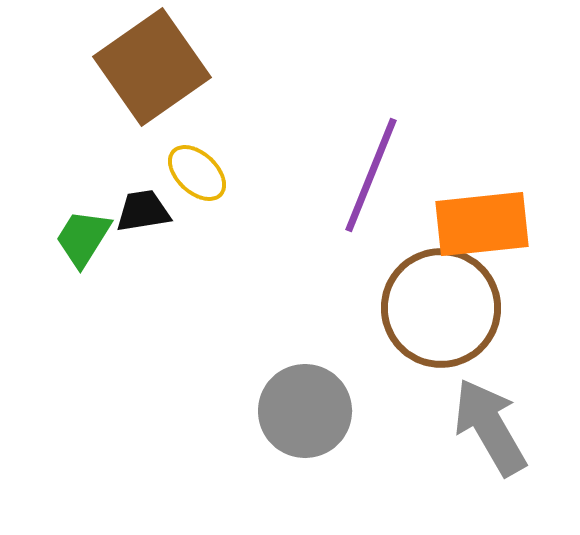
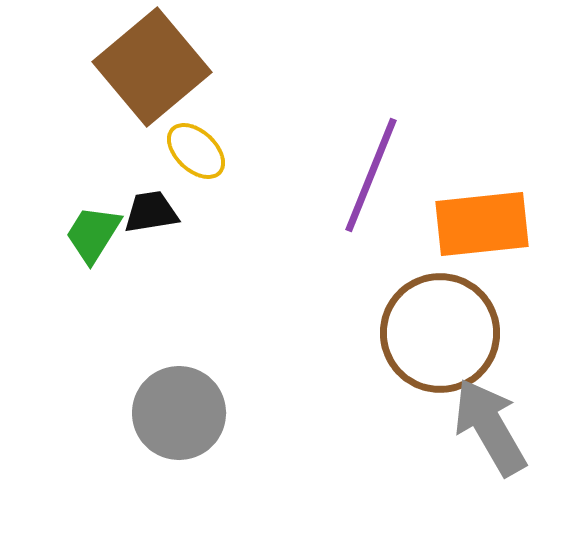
brown square: rotated 5 degrees counterclockwise
yellow ellipse: moved 1 px left, 22 px up
black trapezoid: moved 8 px right, 1 px down
green trapezoid: moved 10 px right, 4 px up
brown circle: moved 1 px left, 25 px down
gray circle: moved 126 px left, 2 px down
